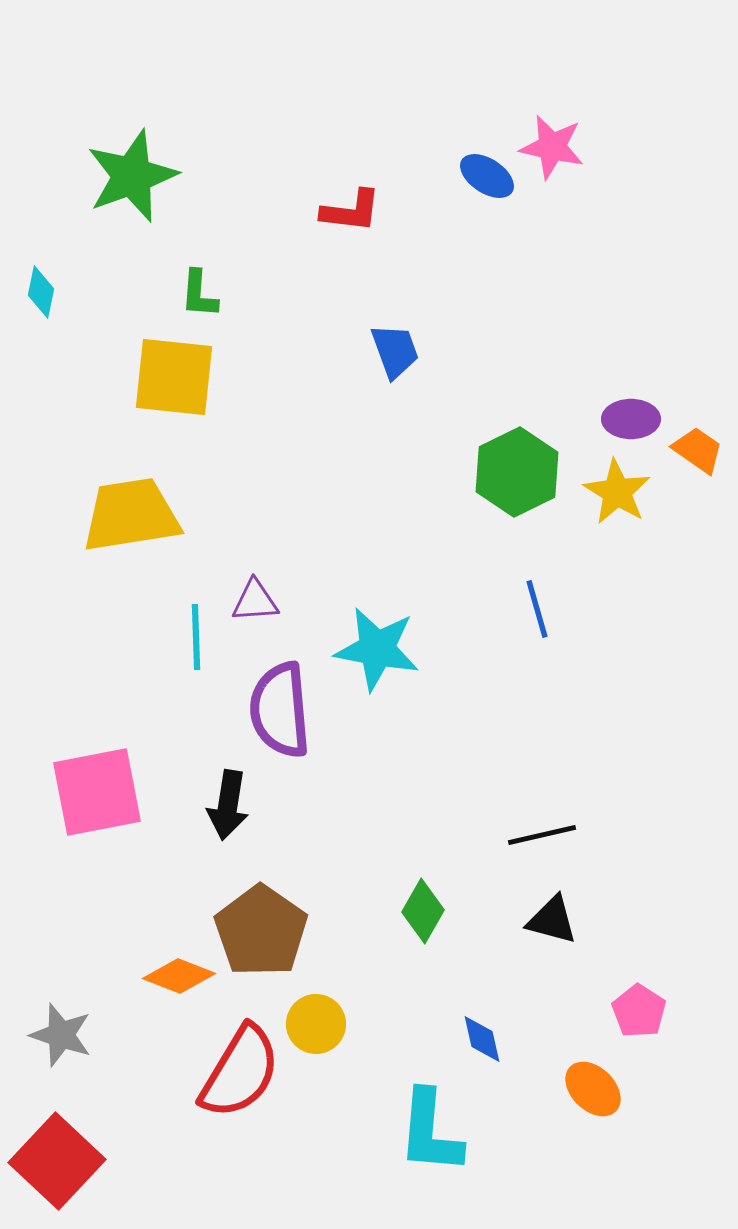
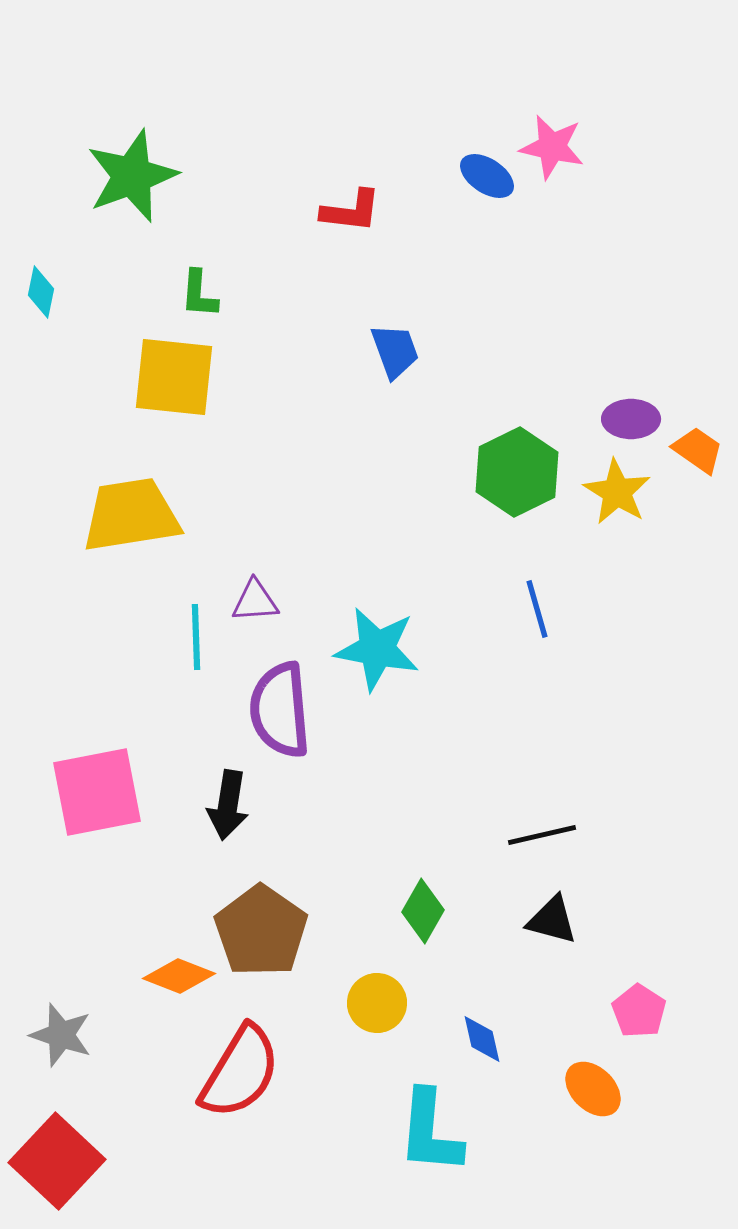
yellow circle: moved 61 px right, 21 px up
